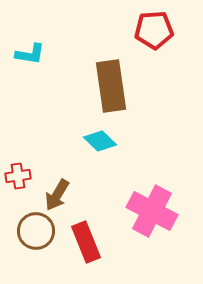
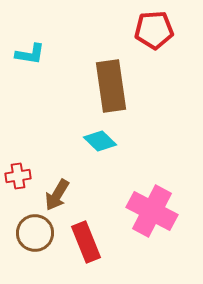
brown circle: moved 1 px left, 2 px down
